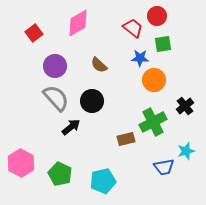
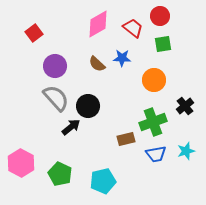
red circle: moved 3 px right
pink diamond: moved 20 px right, 1 px down
blue star: moved 18 px left
brown semicircle: moved 2 px left, 1 px up
black circle: moved 4 px left, 5 px down
green cross: rotated 8 degrees clockwise
blue trapezoid: moved 8 px left, 13 px up
